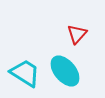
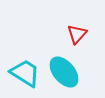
cyan ellipse: moved 1 px left, 1 px down
